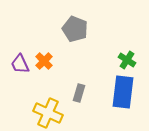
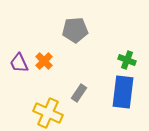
gray pentagon: moved 1 px down; rotated 25 degrees counterclockwise
green cross: rotated 12 degrees counterclockwise
purple trapezoid: moved 1 px left, 1 px up
gray rectangle: rotated 18 degrees clockwise
